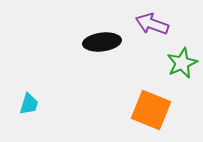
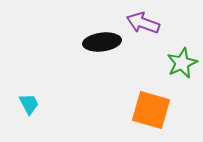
purple arrow: moved 9 px left, 1 px up
cyan trapezoid: rotated 45 degrees counterclockwise
orange square: rotated 6 degrees counterclockwise
